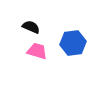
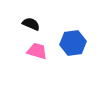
black semicircle: moved 3 px up
